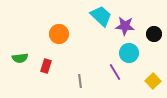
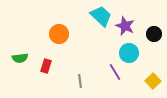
purple star: rotated 18 degrees clockwise
